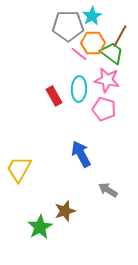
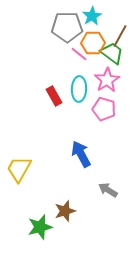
gray pentagon: moved 1 px left, 1 px down
pink star: rotated 30 degrees clockwise
green star: rotated 15 degrees clockwise
